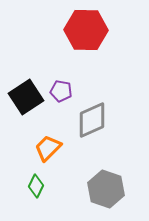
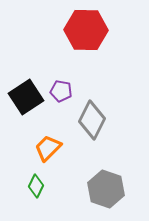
gray diamond: rotated 39 degrees counterclockwise
